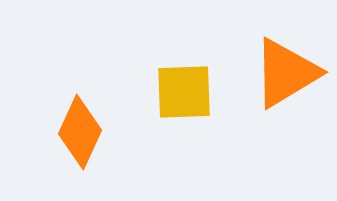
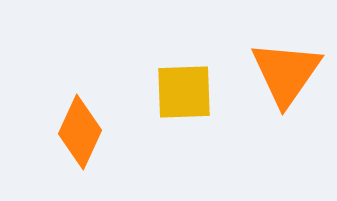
orange triangle: rotated 24 degrees counterclockwise
